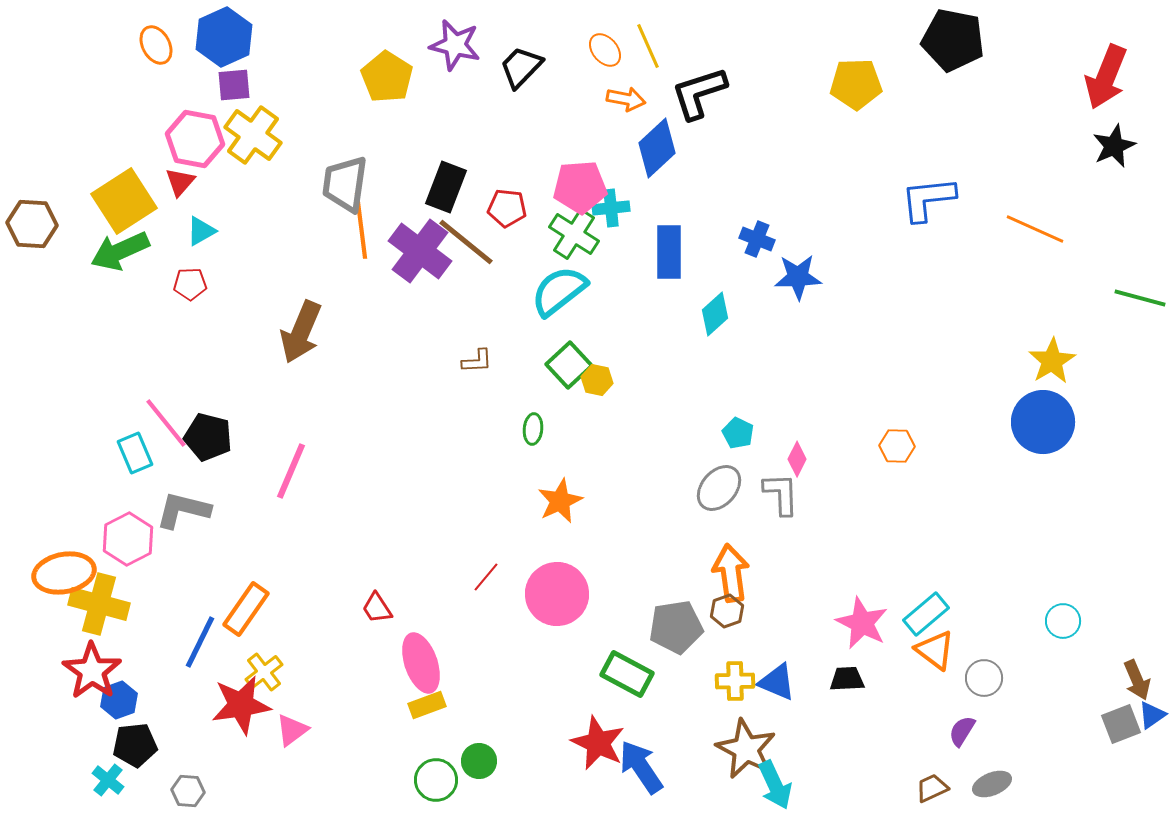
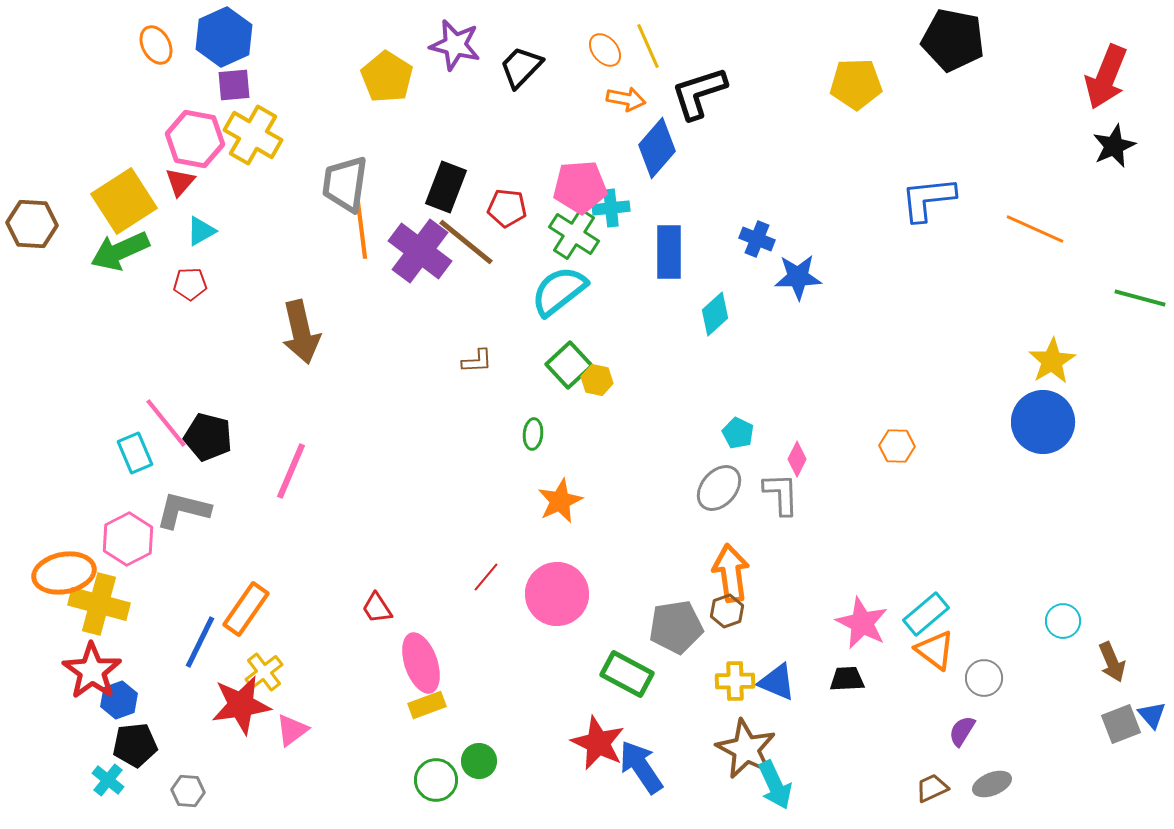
yellow cross at (253, 135): rotated 6 degrees counterclockwise
blue diamond at (657, 148): rotated 6 degrees counterclockwise
brown arrow at (301, 332): rotated 36 degrees counterclockwise
green ellipse at (533, 429): moved 5 px down
brown arrow at (1137, 680): moved 25 px left, 18 px up
blue triangle at (1152, 715): rotated 36 degrees counterclockwise
